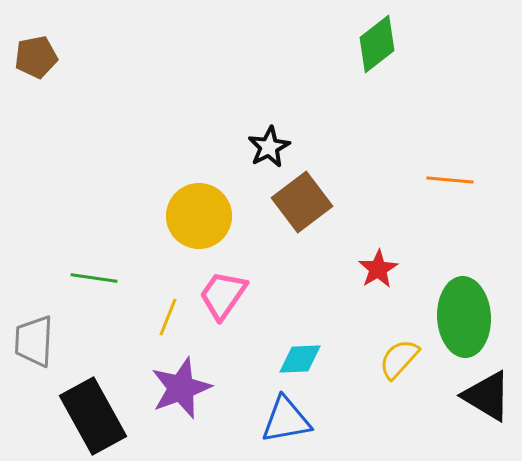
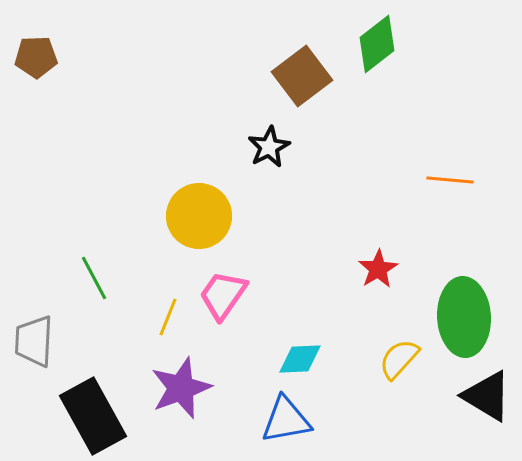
brown pentagon: rotated 9 degrees clockwise
brown square: moved 126 px up
green line: rotated 54 degrees clockwise
